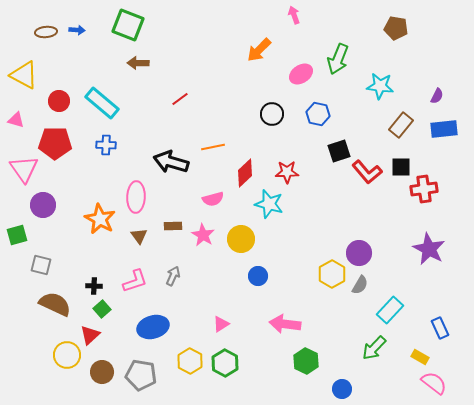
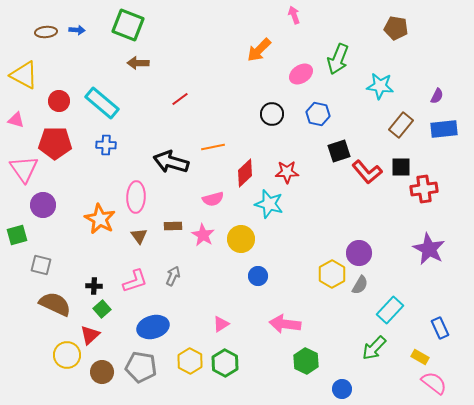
gray pentagon at (141, 375): moved 8 px up
